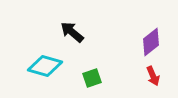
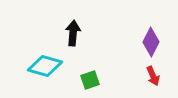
black arrow: moved 1 px right, 1 px down; rotated 55 degrees clockwise
purple diamond: rotated 24 degrees counterclockwise
green square: moved 2 px left, 2 px down
